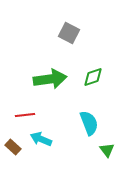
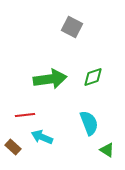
gray square: moved 3 px right, 6 px up
cyan arrow: moved 1 px right, 2 px up
green triangle: rotated 21 degrees counterclockwise
